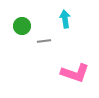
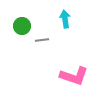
gray line: moved 2 px left, 1 px up
pink L-shape: moved 1 px left, 3 px down
